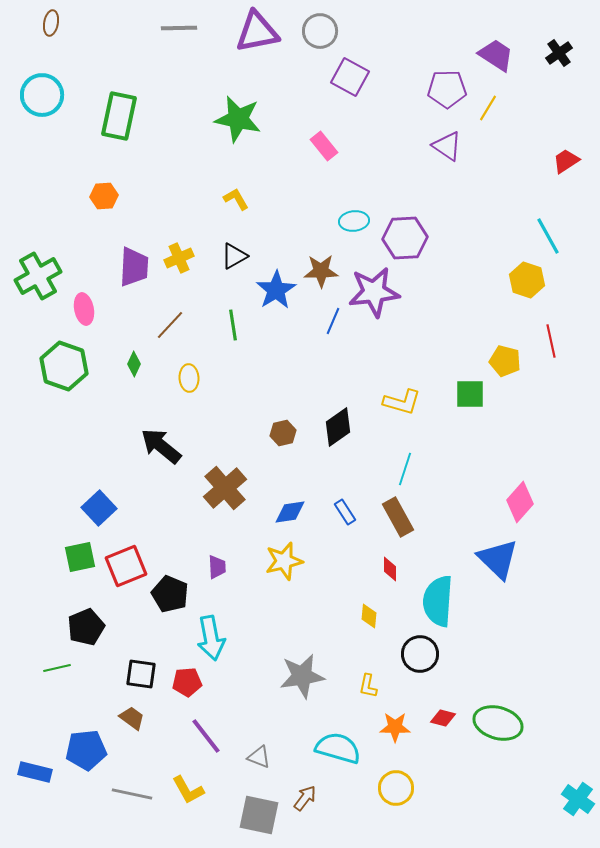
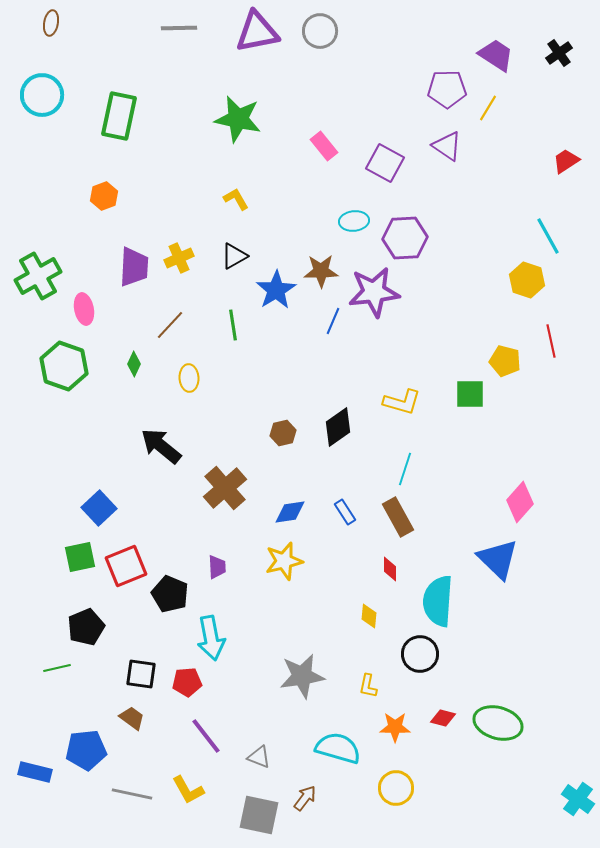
purple square at (350, 77): moved 35 px right, 86 px down
orange hexagon at (104, 196): rotated 16 degrees counterclockwise
